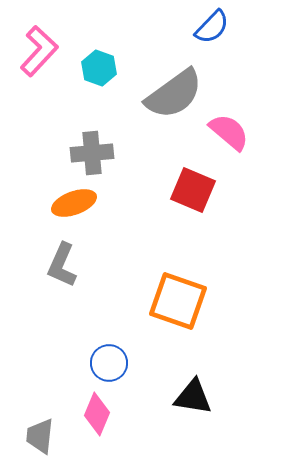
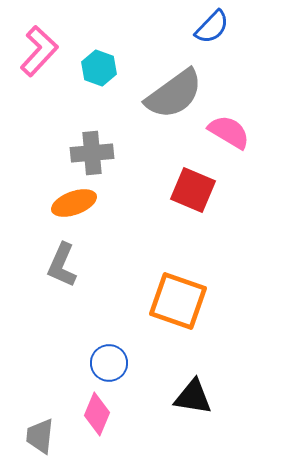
pink semicircle: rotated 9 degrees counterclockwise
